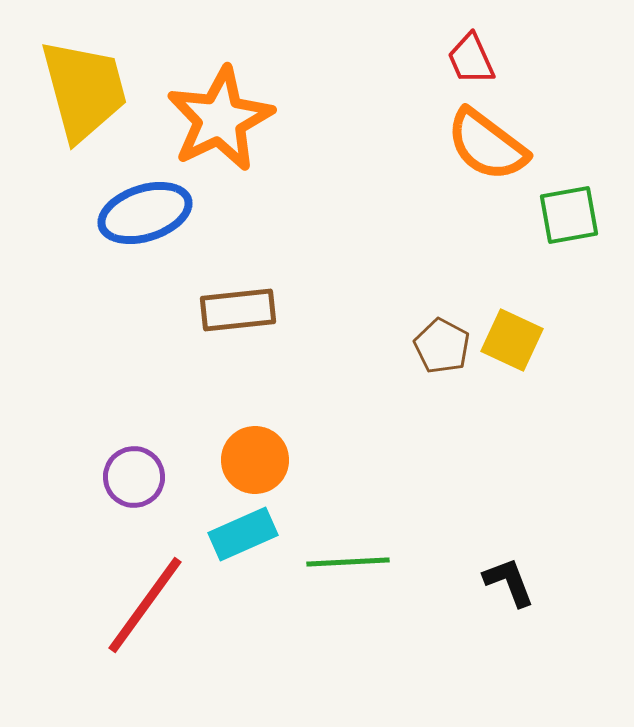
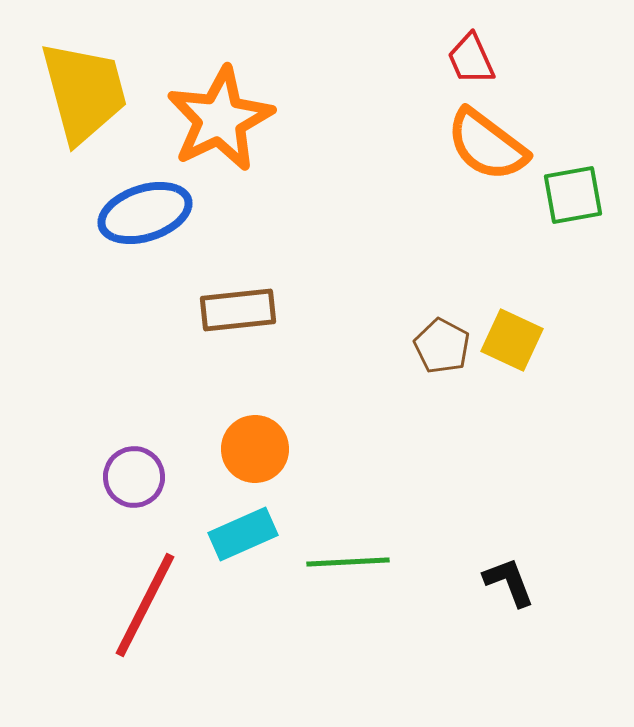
yellow trapezoid: moved 2 px down
green square: moved 4 px right, 20 px up
orange circle: moved 11 px up
red line: rotated 9 degrees counterclockwise
